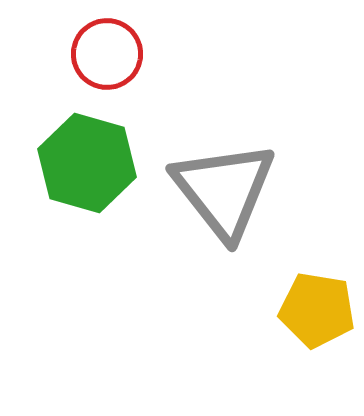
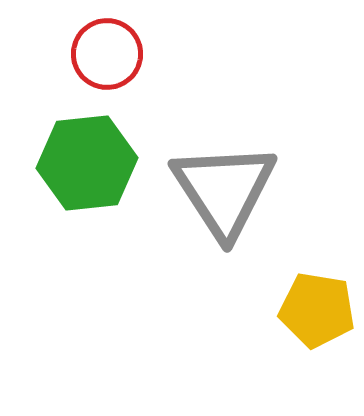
green hexagon: rotated 22 degrees counterclockwise
gray triangle: rotated 5 degrees clockwise
